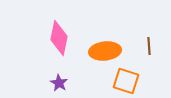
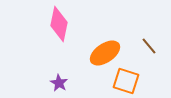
pink diamond: moved 14 px up
brown line: rotated 36 degrees counterclockwise
orange ellipse: moved 2 px down; rotated 28 degrees counterclockwise
